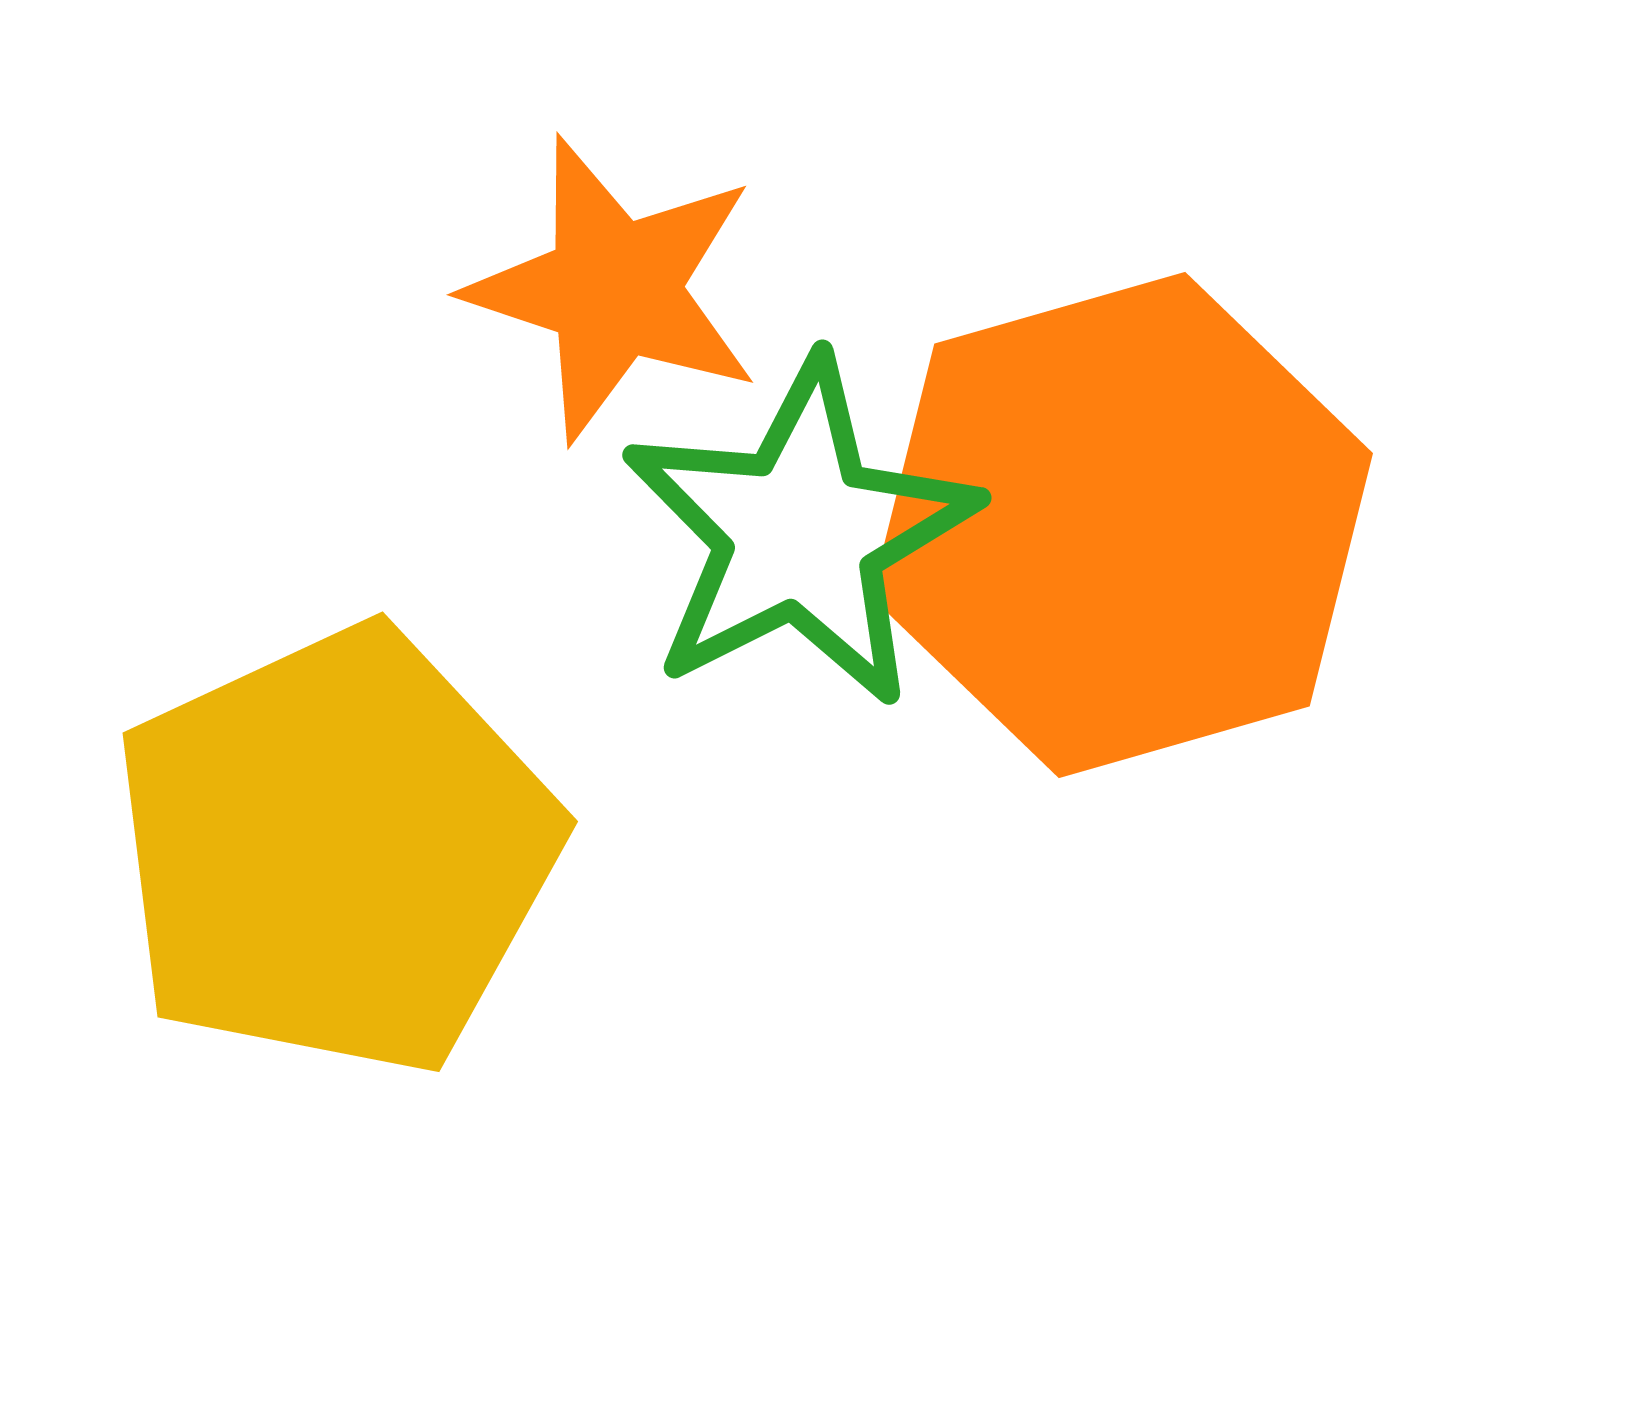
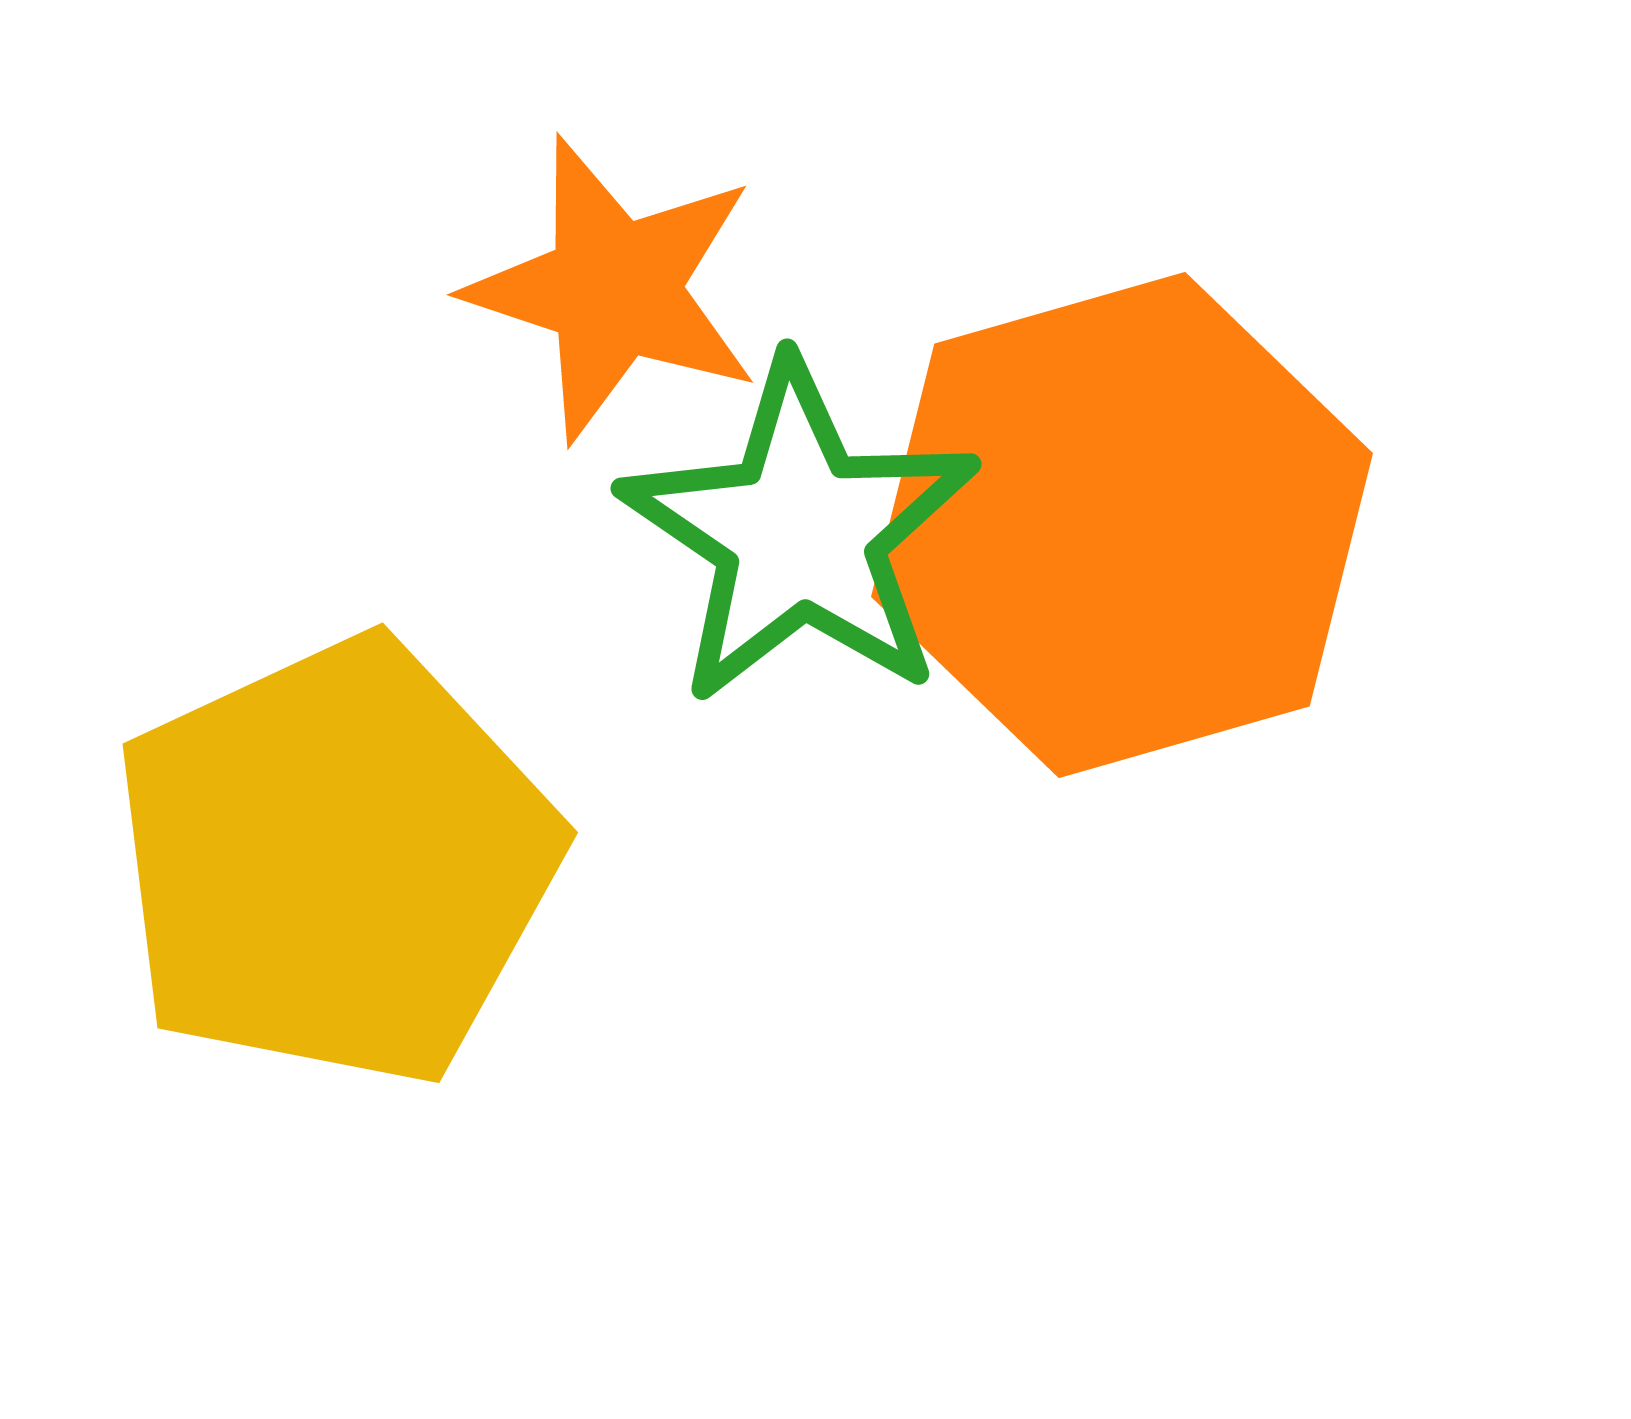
green star: rotated 11 degrees counterclockwise
yellow pentagon: moved 11 px down
